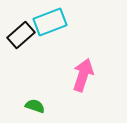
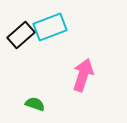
cyan rectangle: moved 5 px down
green semicircle: moved 2 px up
